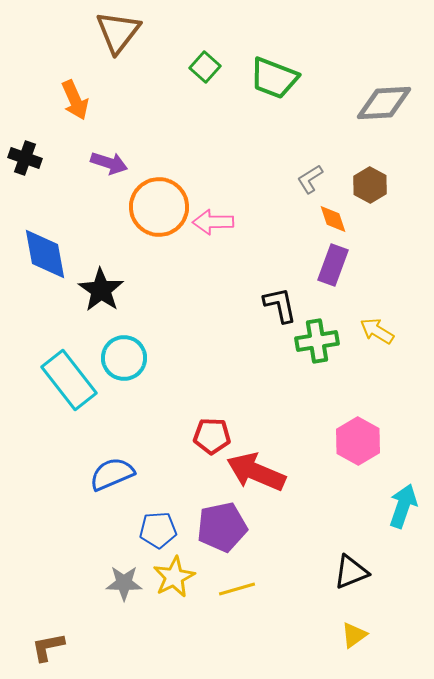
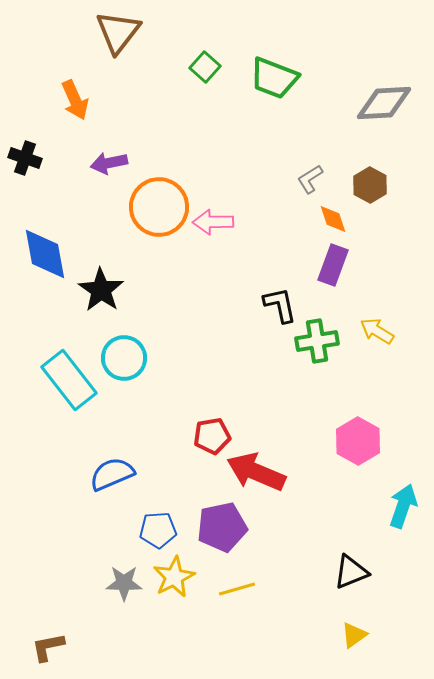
purple arrow: rotated 150 degrees clockwise
red pentagon: rotated 12 degrees counterclockwise
